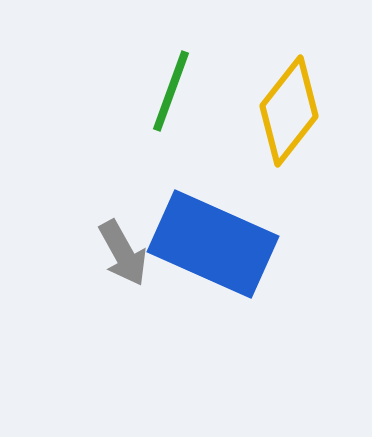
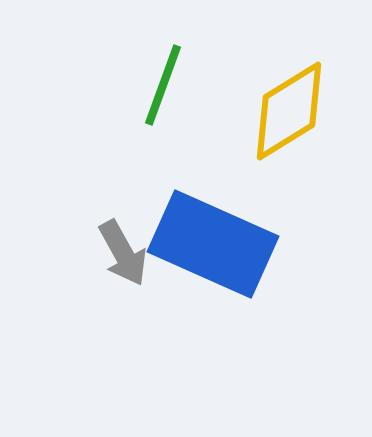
green line: moved 8 px left, 6 px up
yellow diamond: rotated 20 degrees clockwise
